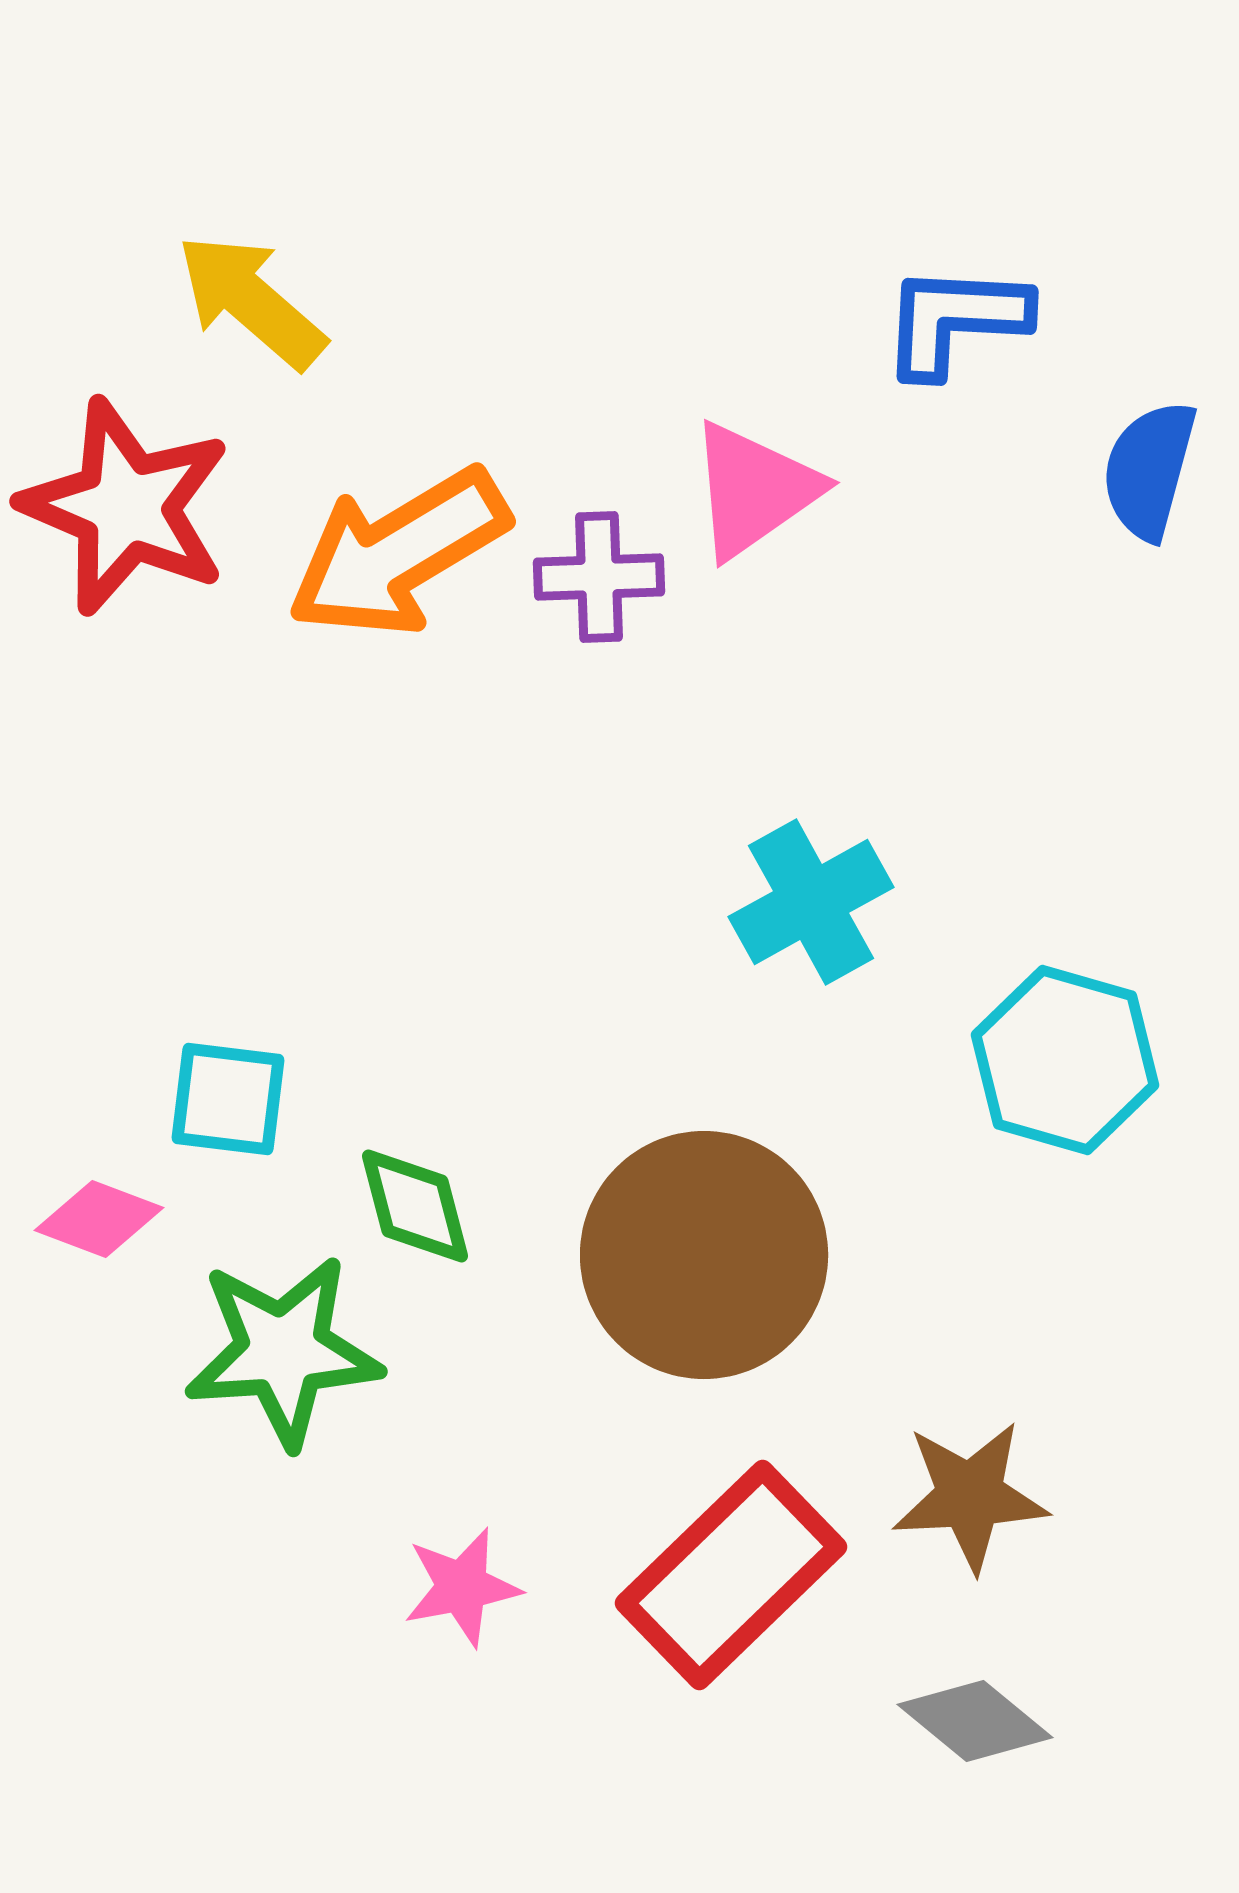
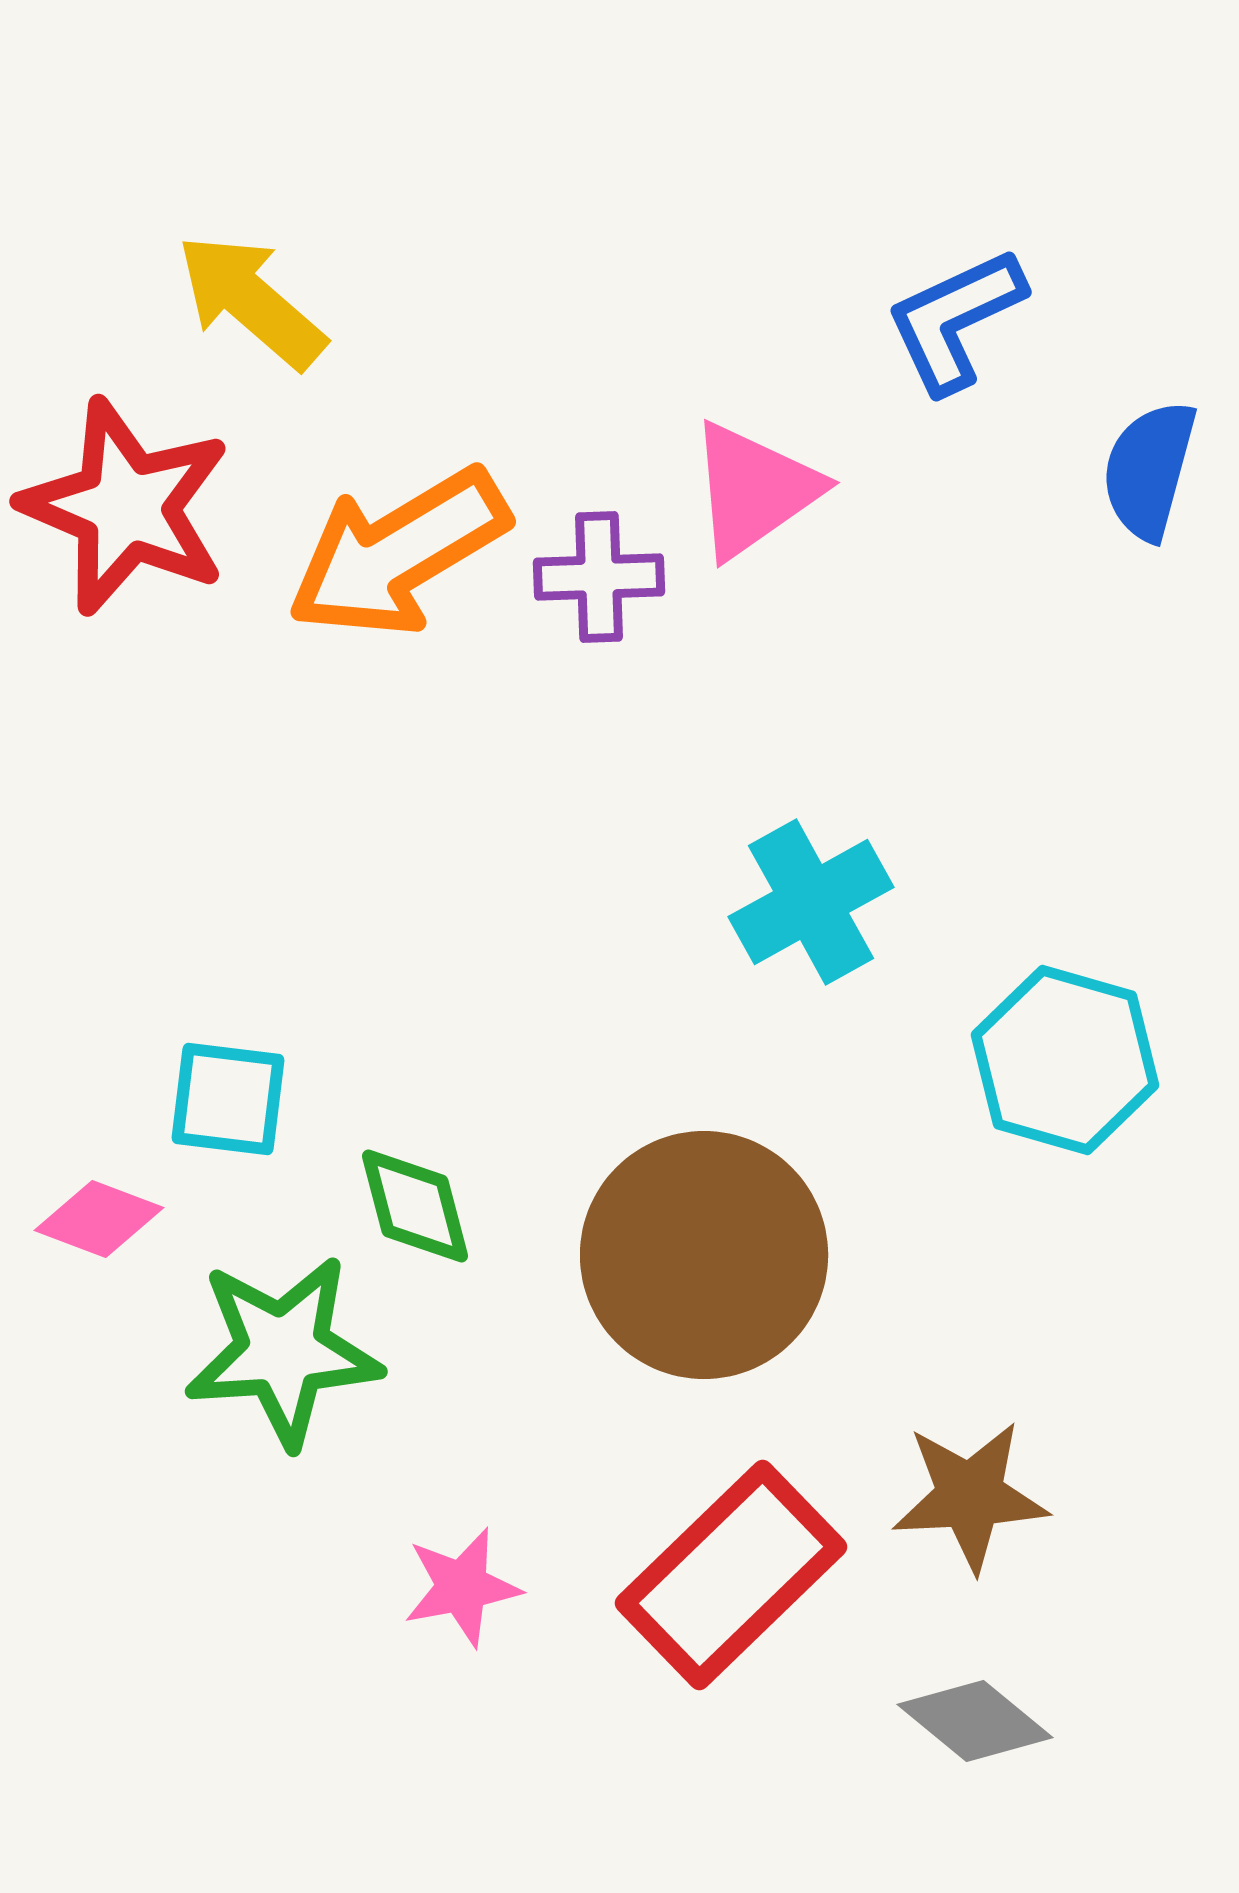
blue L-shape: rotated 28 degrees counterclockwise
